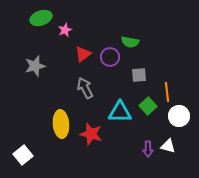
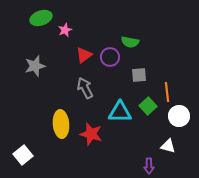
red triangle: moved 1 px right, 1 px down
purple arrow: moved 1 px right, 17 px down
